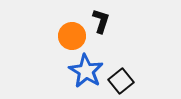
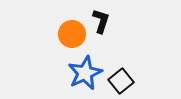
orange circle: moved 2 px up
blue star: moved 1 px left, 2 px down; rotated 16 degrees clockwise
